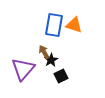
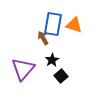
blue rectangle: moved 1 px left, 1 px up
brown arrow: moved 1 px left, 14 px up
black star: moved 1 px right
black square: rotated 16 degrees counterclockwise
